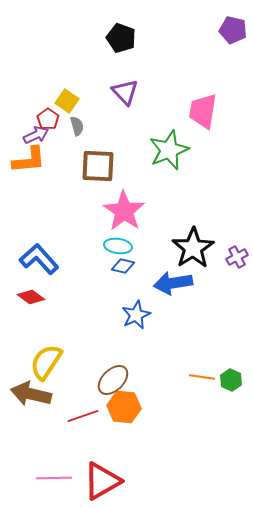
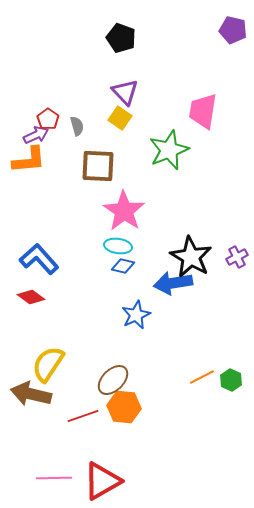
yellow square: moved 53 px right, 17 px down
black star: moved 2 px left, 9 px down; rotated 9 degrees counterclockwise
yellow semicircle: moved 2 px right, 2 px down
orange line: rotated 35 degrees counterclockwise
